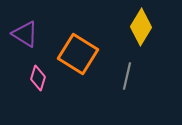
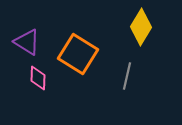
purple triangle: moved 2 px right, 8 px down
pink diamond: rotated 15 degrees counterclockwise
